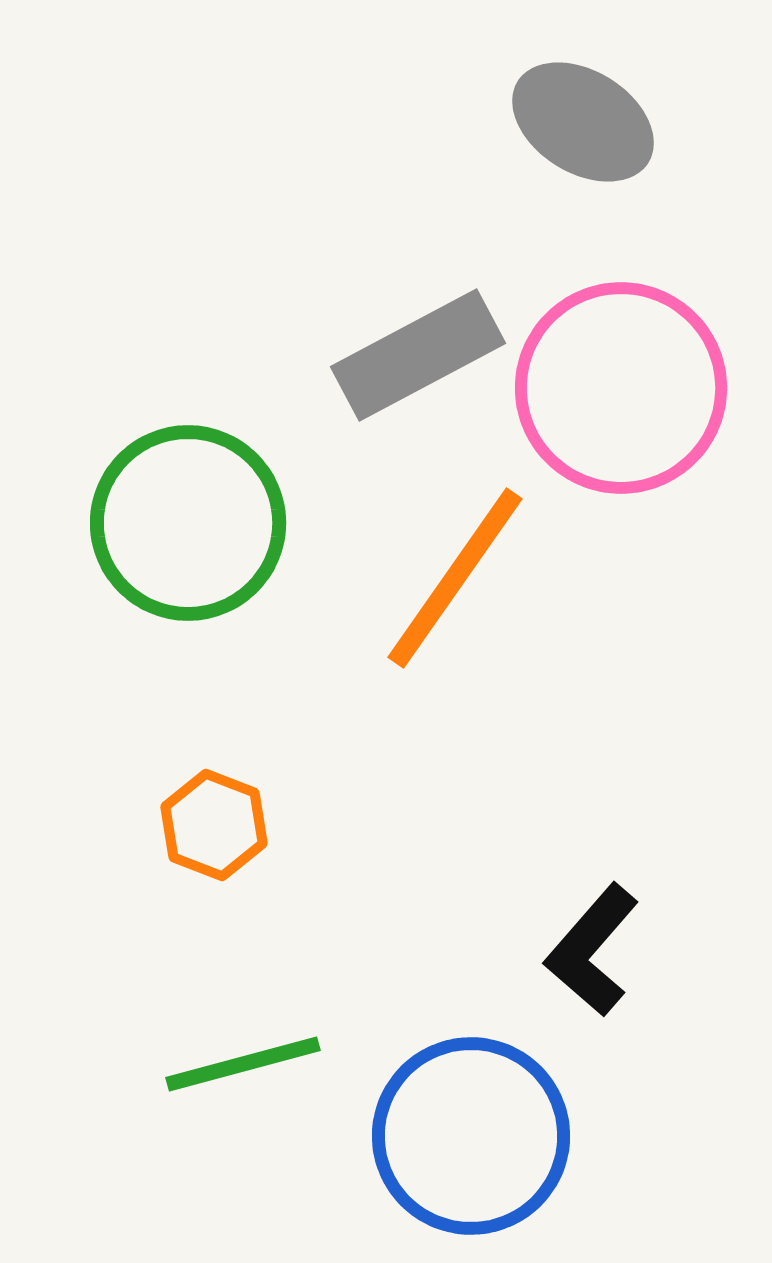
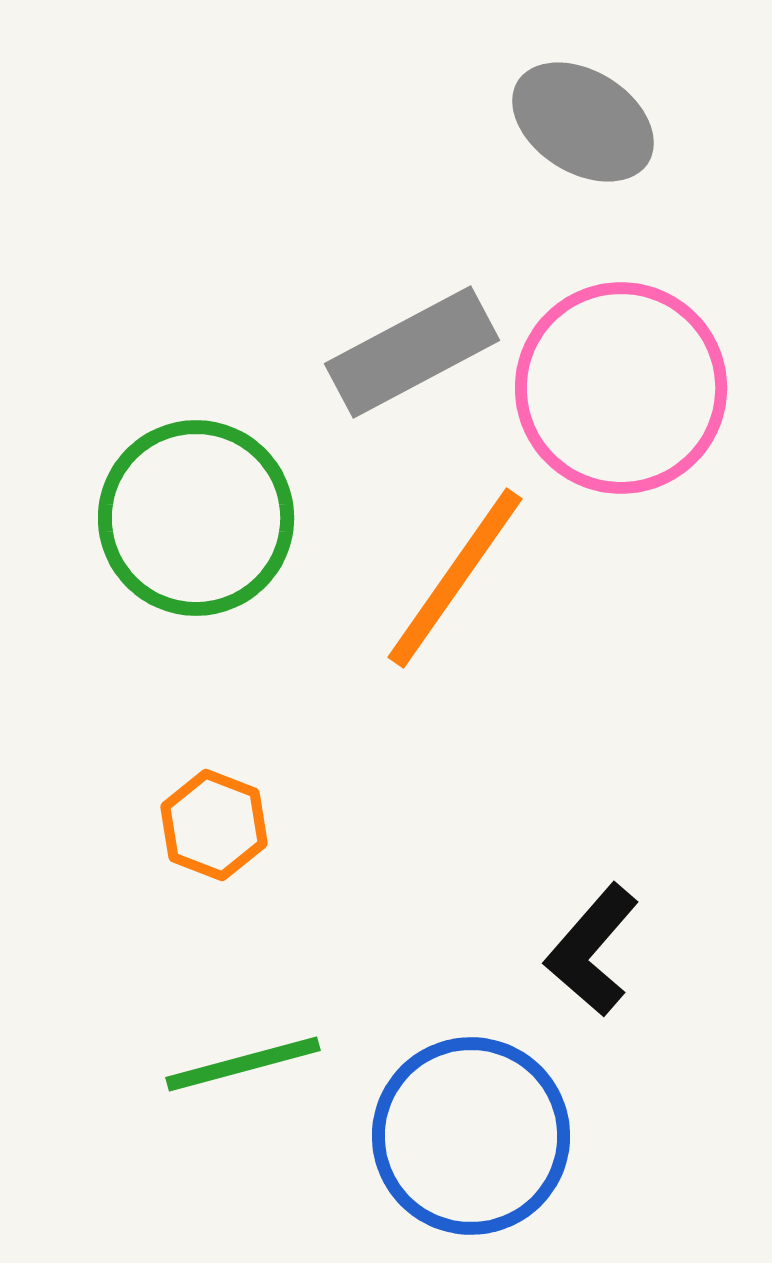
gray rectangle: moved 6 px left, 3 px up
green circle: moved 8 px right, 5 px up
